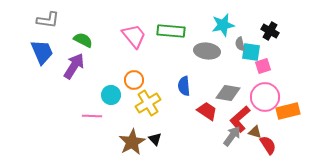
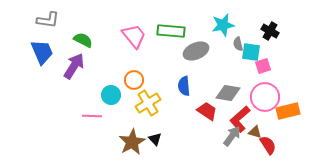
gray semicircle: moved 2 px left
gray ellipse: moved 11 px left; rotated 30 degrees counterclockwise
